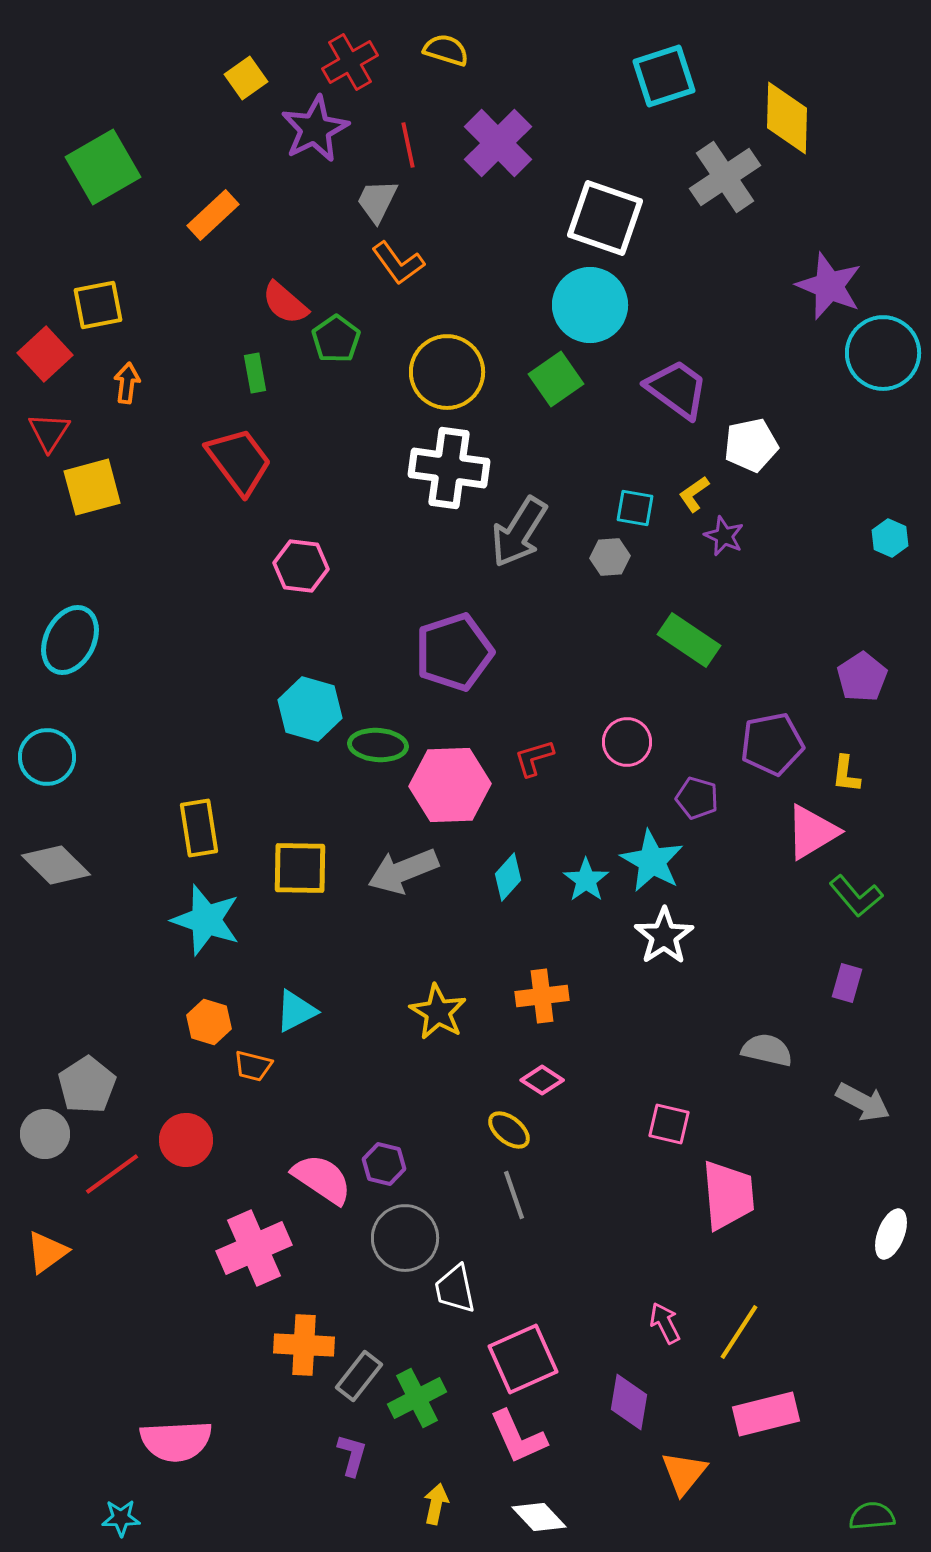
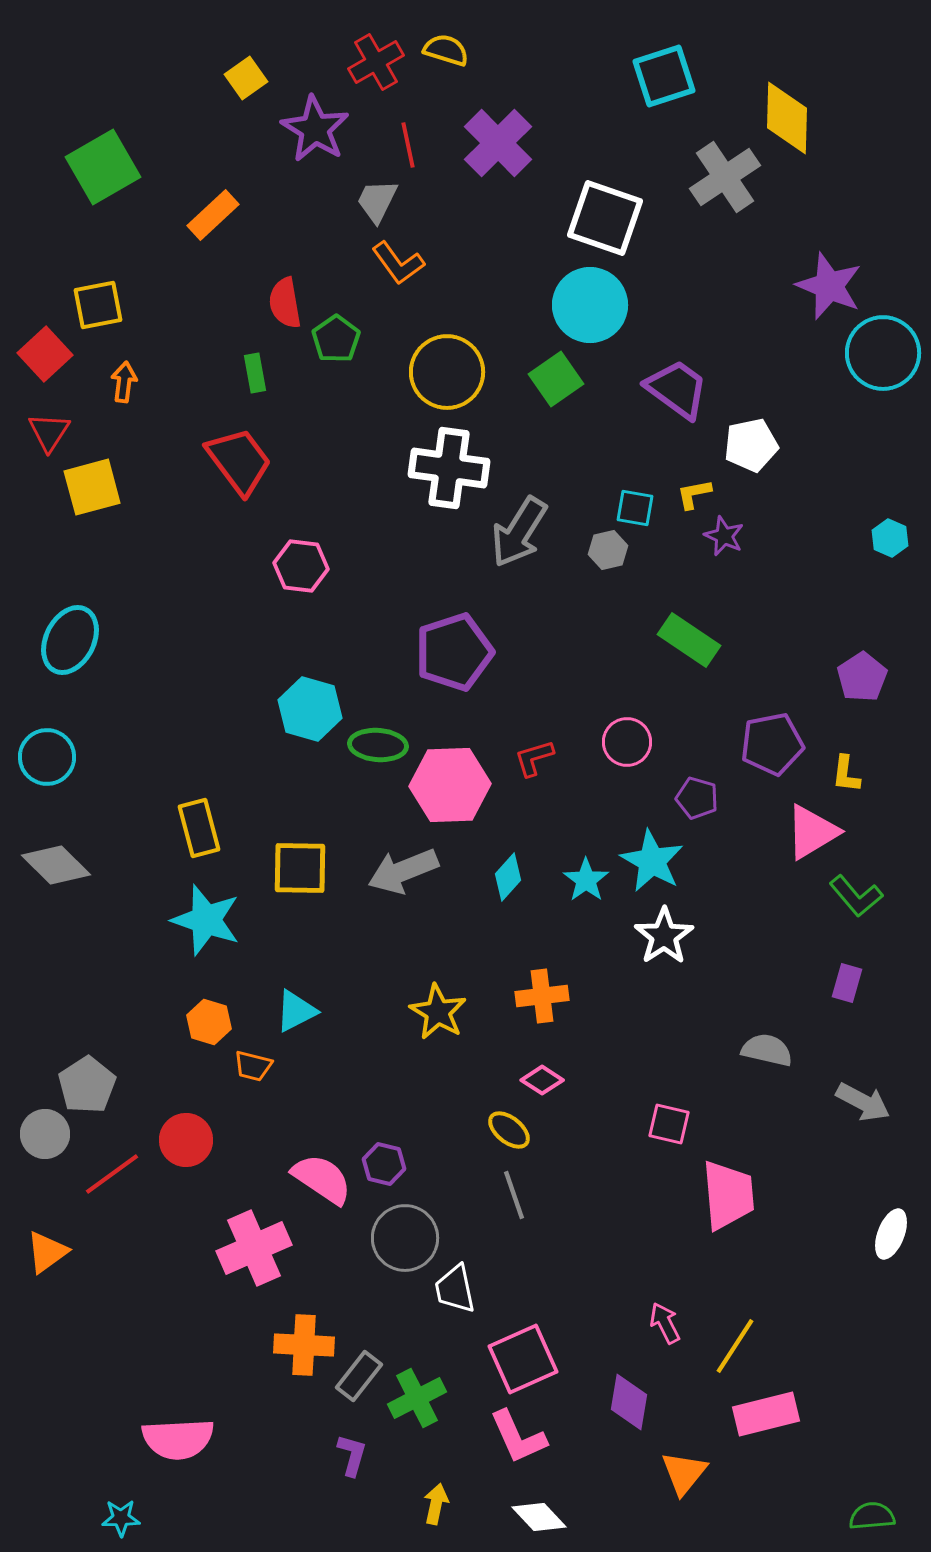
red cross at (350, 62): moved 26 px right
purple star at (315, 129): rotated 14 degrees counterclockwise
red semicircle at (285, 303): rotated 39 degrees clockwise
orange arrow at (127, 383): moved 3 px left, 1 px up
yellow L-shape at (694, 494): rotated 24 degrees clockwise
gray hexagon at (610, 557): moved 2 px left, 7 px up; rotated 9 degrees counterclockwise
yellow rectangle at (199, 828): rotated 6 degrees counterclockwise
yellow line at (739, 1332): moved 4 px left, 14 px down
pink semicircle at (176, 1441): moved 2 px right, 2 px up
